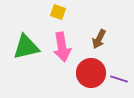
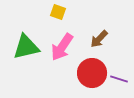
brown arrow: rotated 18 degrees clockwise
pink arrow: rotated 44 degrees clockwise
red circle: moved 1 px right
